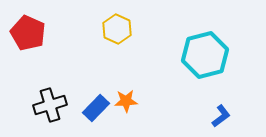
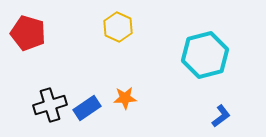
yellow hexagon: moved 1 px right, 2 px up
red pentagon: rotated 8 degrees counterclockwise
orange star: moved 1 px left, 3 px up
blue rectangle: moved 9 px left; rotated 12 degrees clockwise
